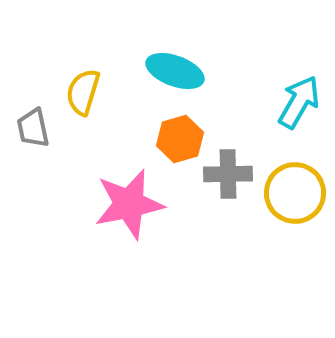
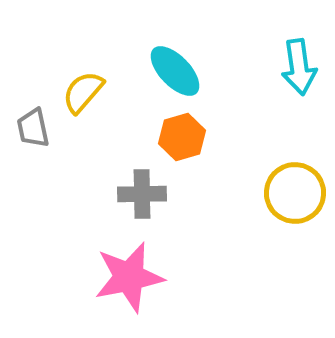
cyan ellipse: rotated 26 degrees clockwise
yellow semicircle: rotated 24 degrees clockwise
cyan arrow: moved 35 px up; rotated 142 degrees clockwise
orange hexagon: moved 2 px right, 2 px up
gray cross: moved 86 px left, 20 px down
pink star: moved 73 px down
